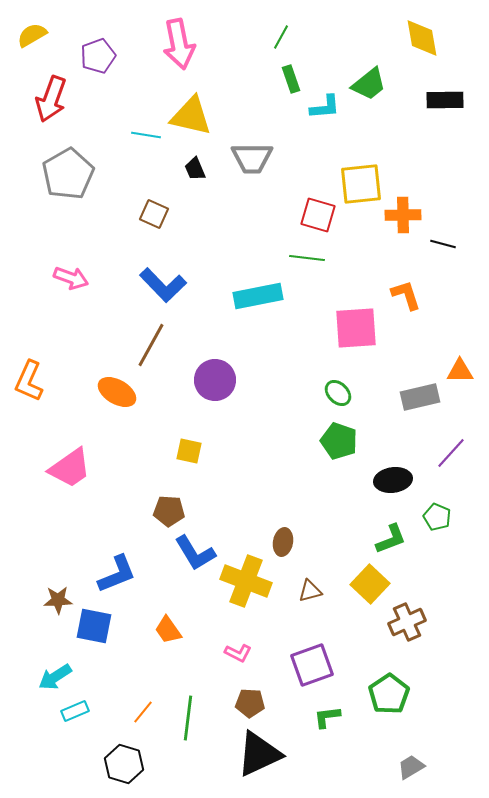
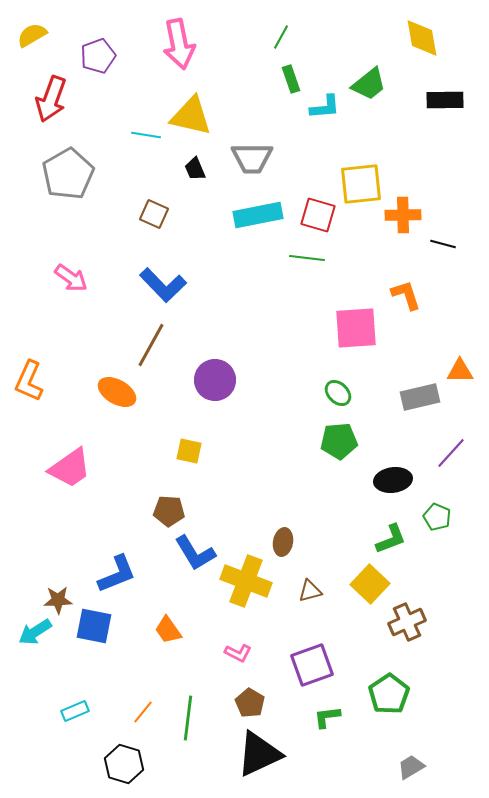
pink arrow at (71, 278): rotated 16 degrees clockwise
cyan rectangle at (258, 296): moved 81 px up
green pentagon at (339, 441): rotated 24 degrees counterclockwise
cyan arrow at (55, 677): moved 20 px left, 45 px up
brown pentagon at (250, 703): rotated 28 degrees clockwise
